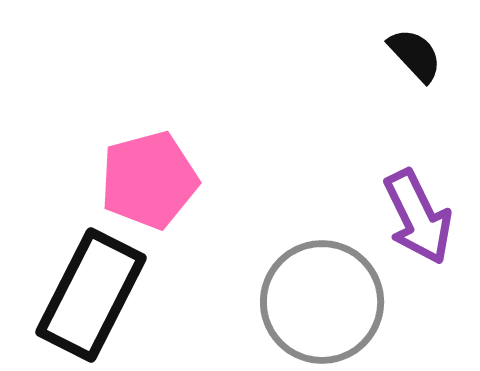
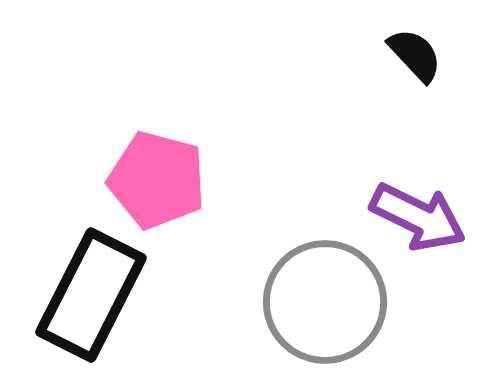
pink pentagon: moved 8 px right; rotated 30 degrees clockwise
purple arrow: rotated 38 degrees counterclockwise
gray circle: moved 3 px right
